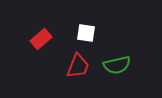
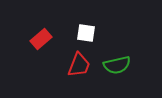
red trapezoid: moved 1 px right, 1 px up
